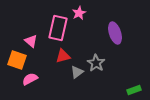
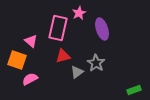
purple ellipse: moved 13 px left, 4 px up
